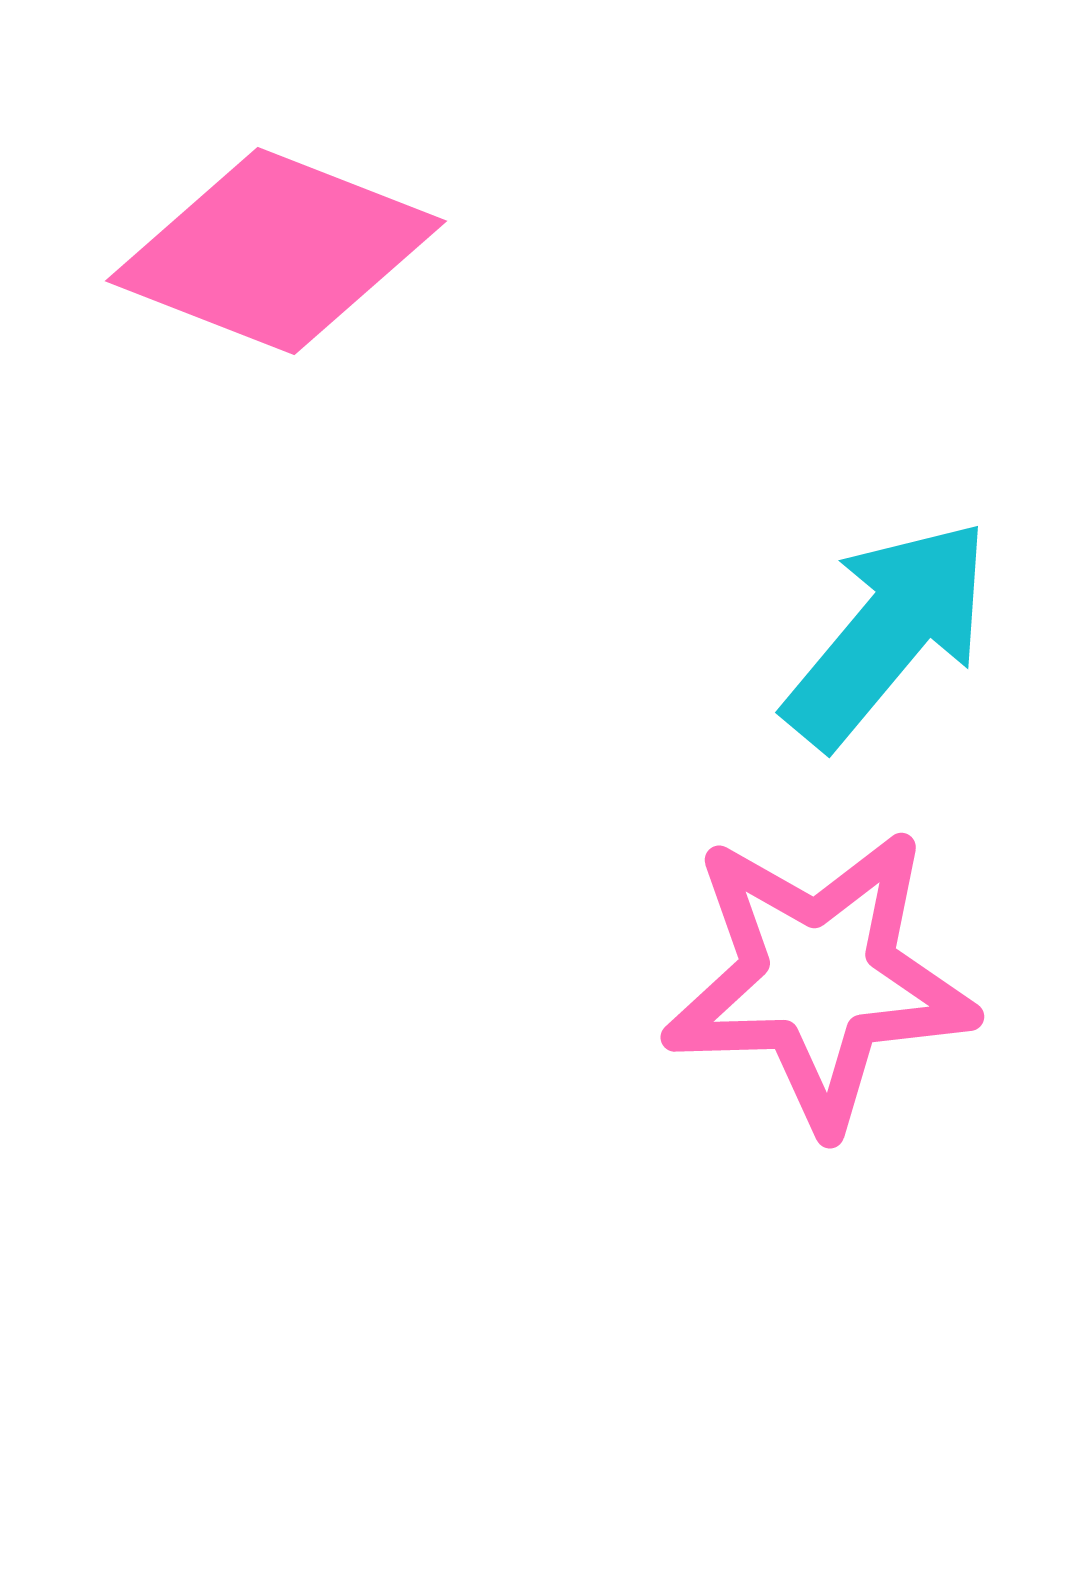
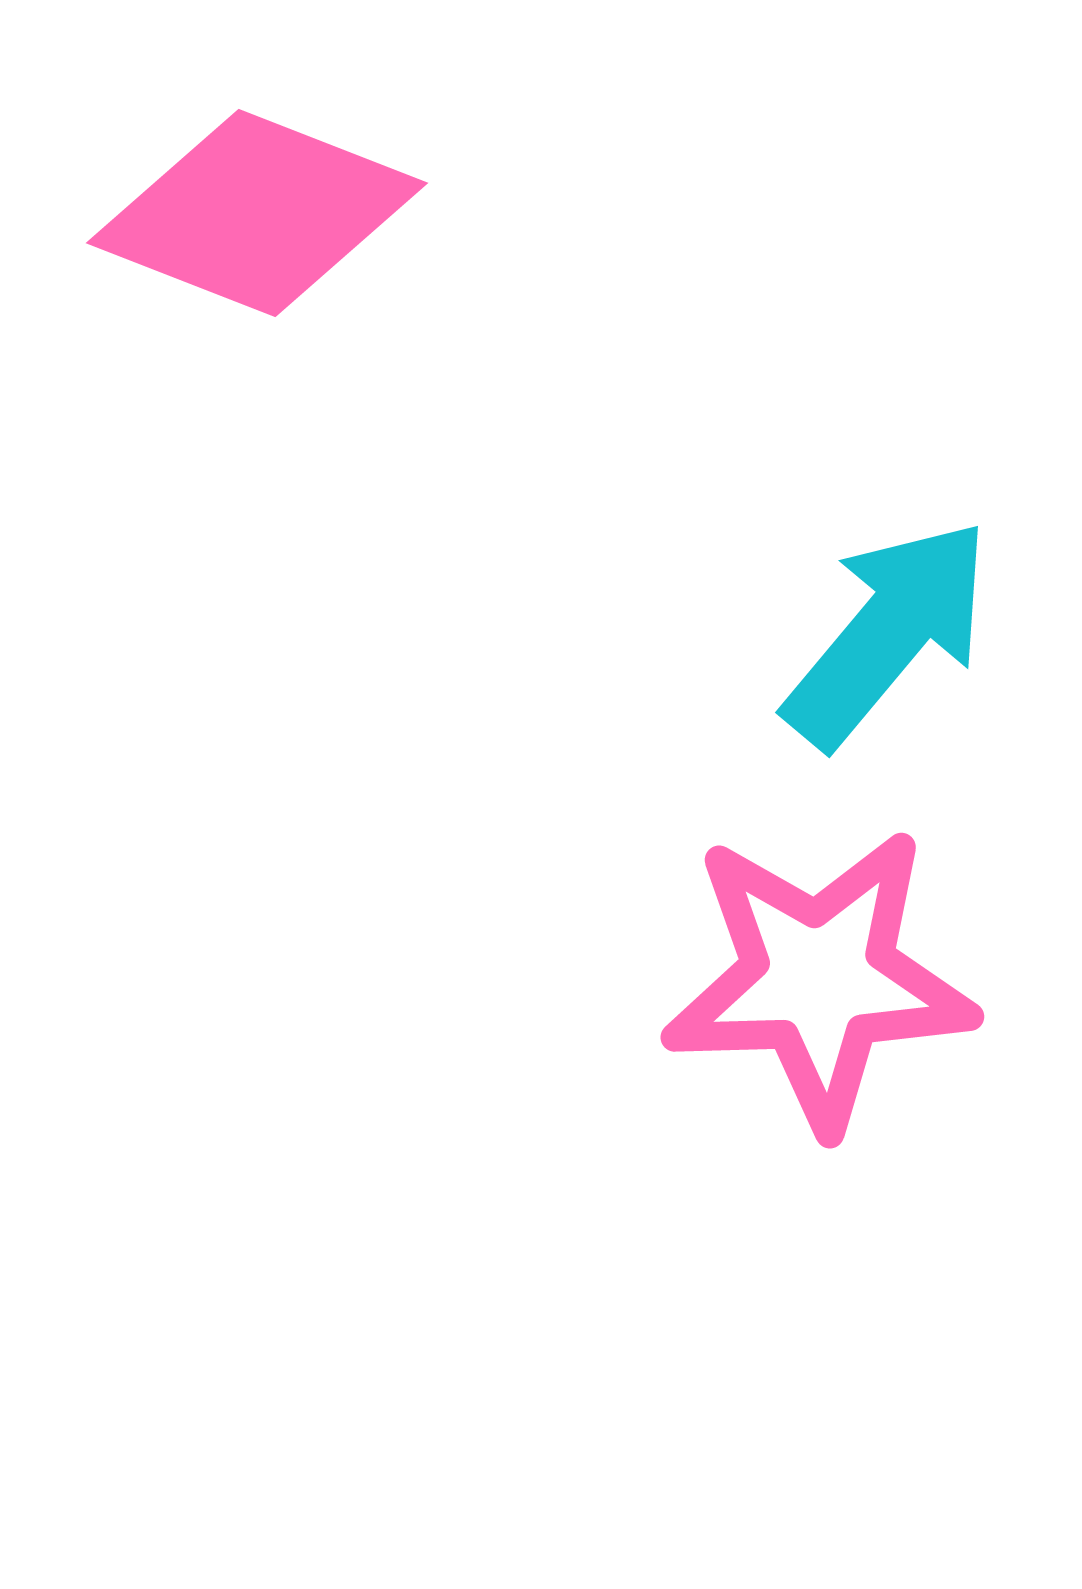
pink diamond: moved 19 px left, 38 px up
